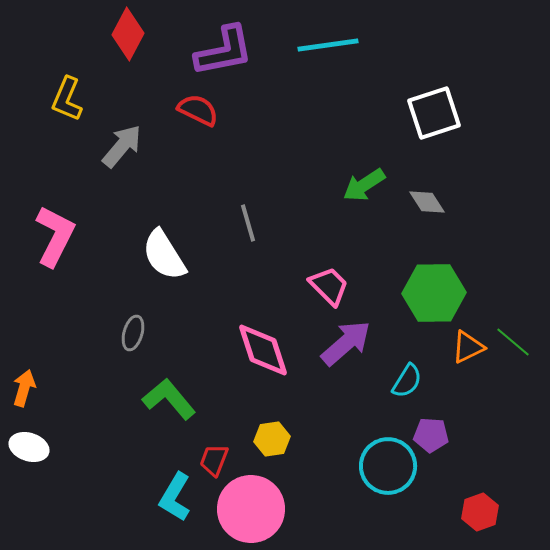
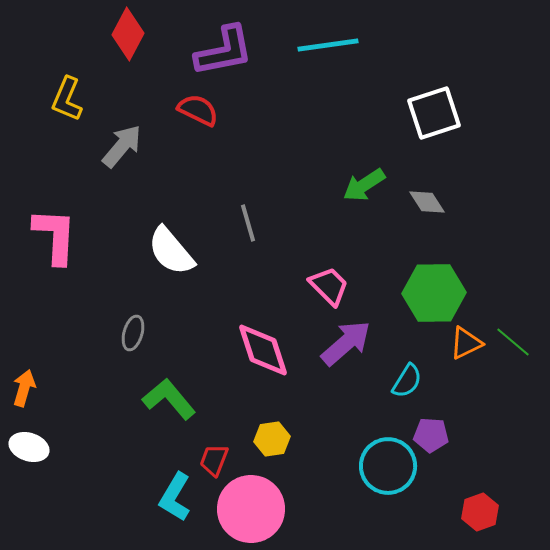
pink L-shape: rotated 24 degrees counterclockwise
white semicircle: moved 7 px right, 4 px up; rotated 8 degrees counterclockwise
orange triangle: moved 2 px left, 4 px up
